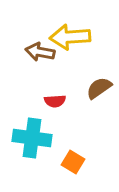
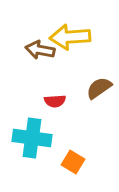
brown arrow: moved 2 px up
